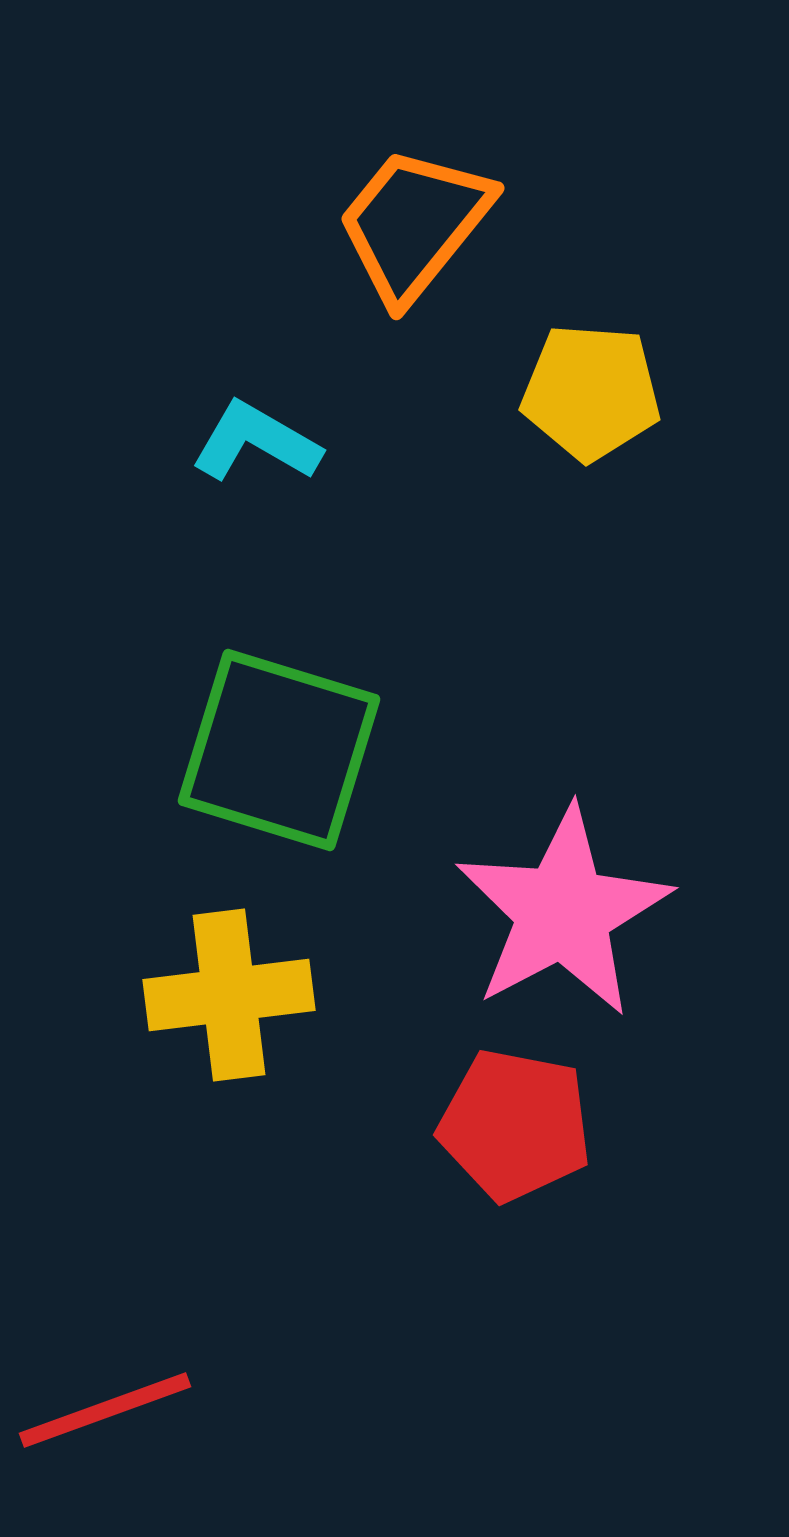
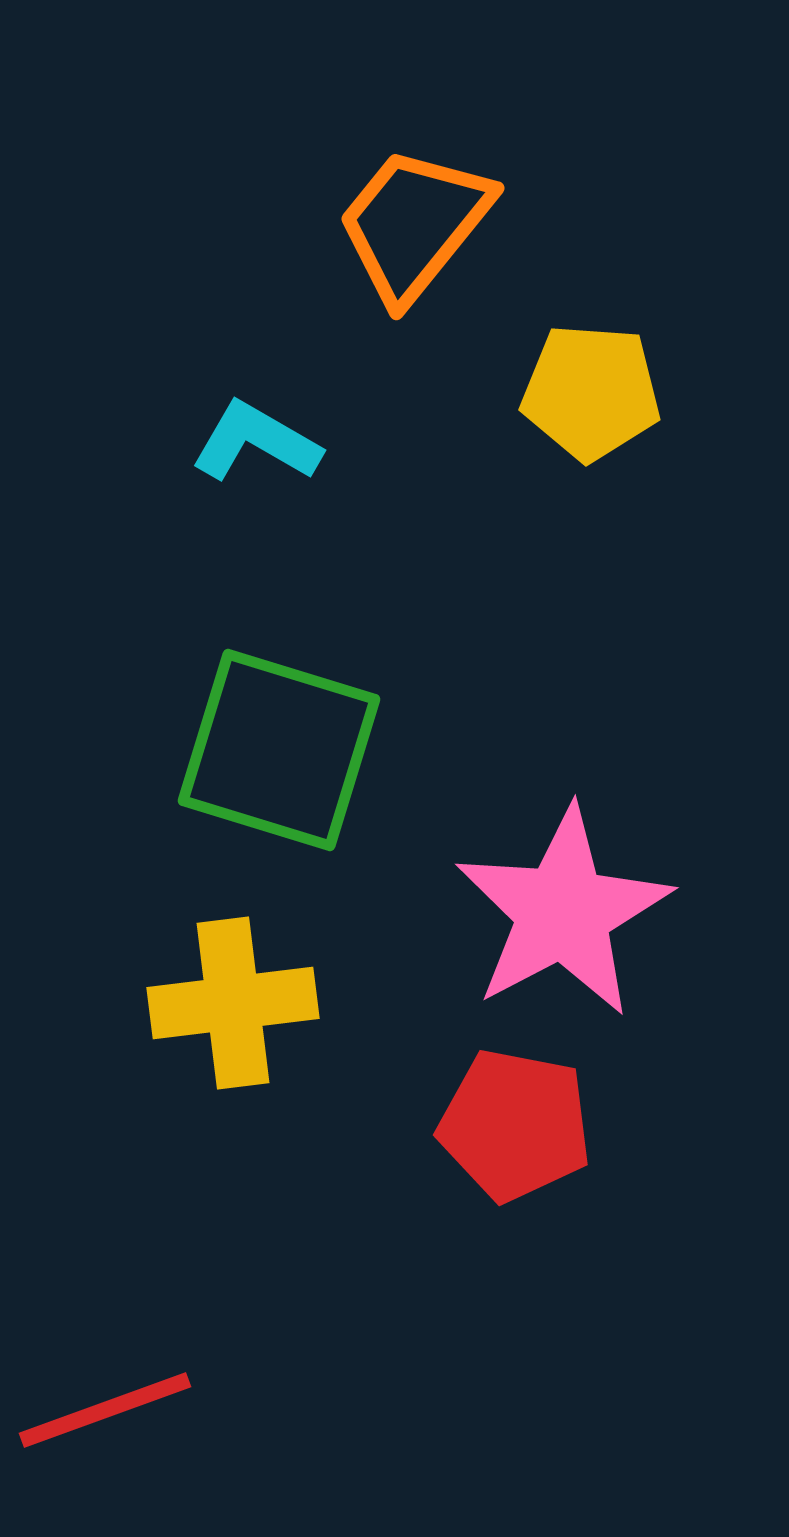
yellow cross: moved 4 px right, 8 px down
